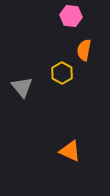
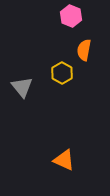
pink hexagon: rotated 15 degrees clockwise
orange triangle: moved 6 px left, 9 px down
